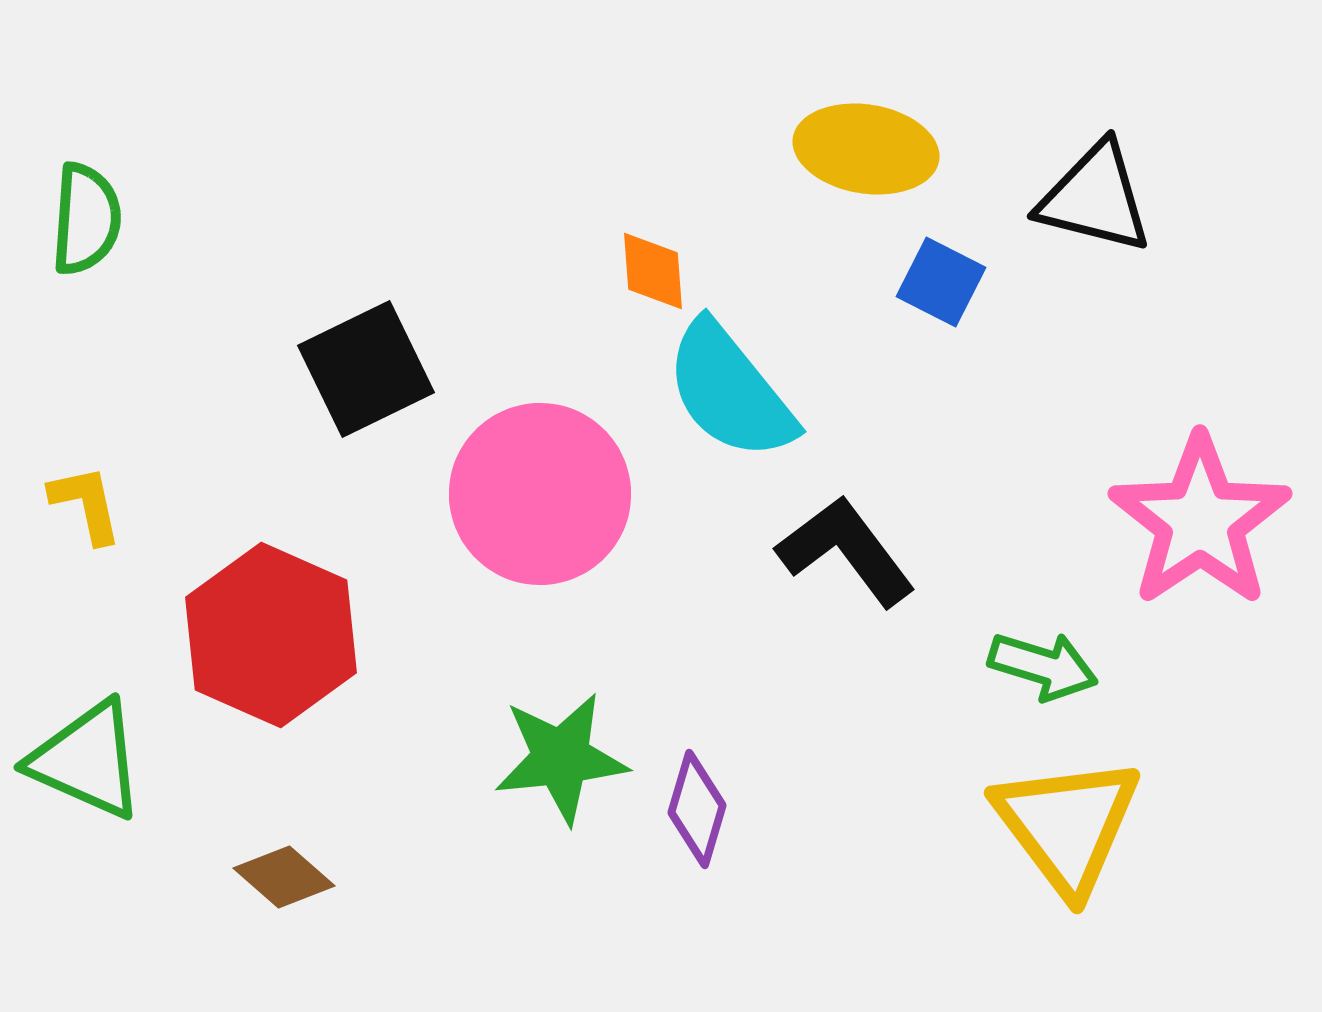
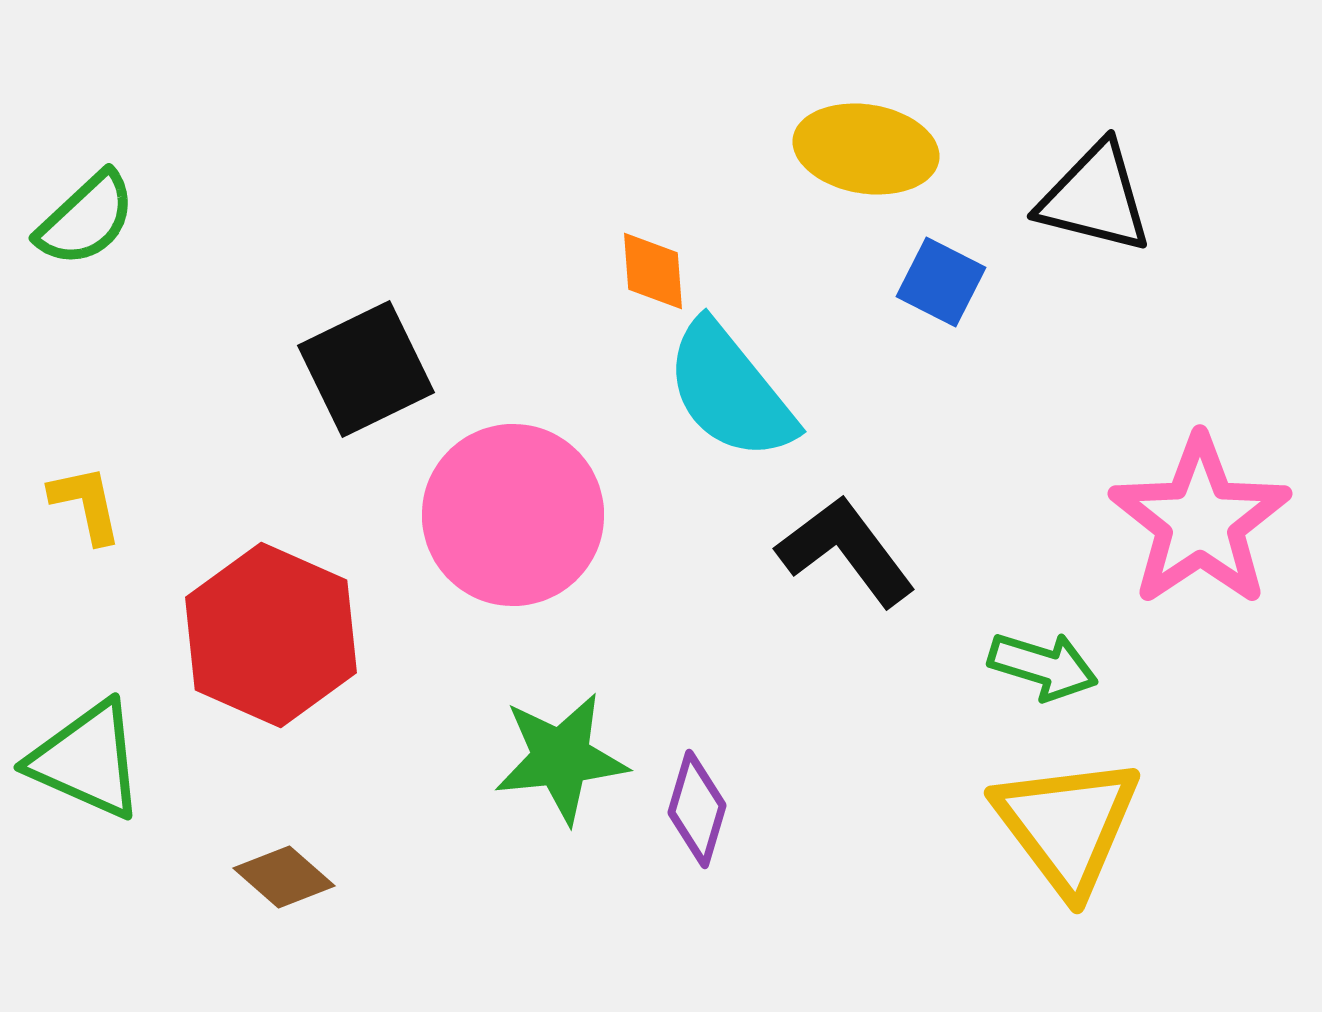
green semicircle: rotated 43 degrees clockwise
pink circle: moved 27 px left, 21 px down
